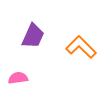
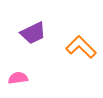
purple trapezoid: moved 3 px up; rotated 40 degrees clockwise
